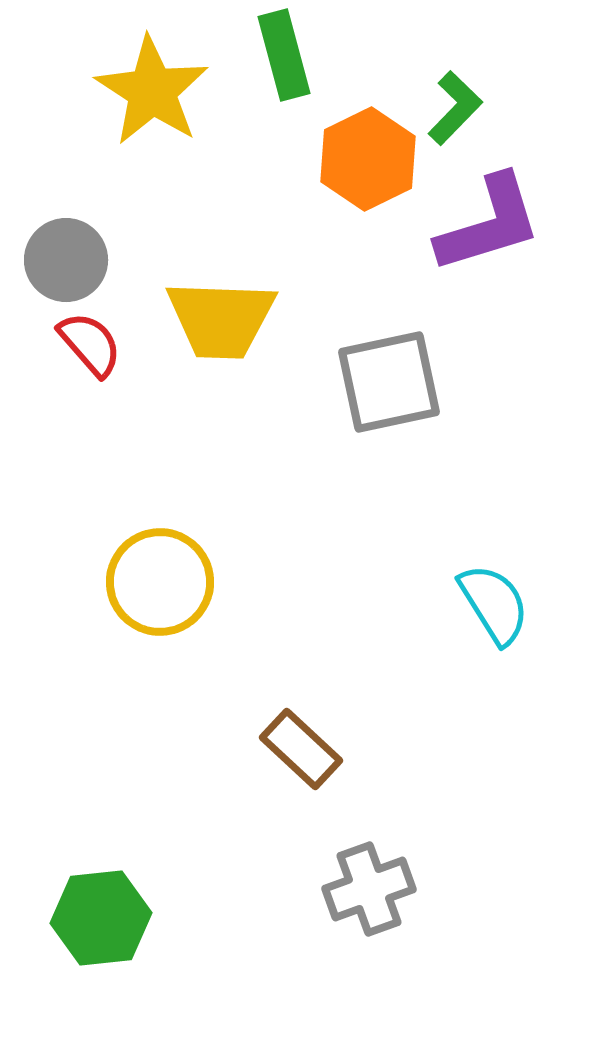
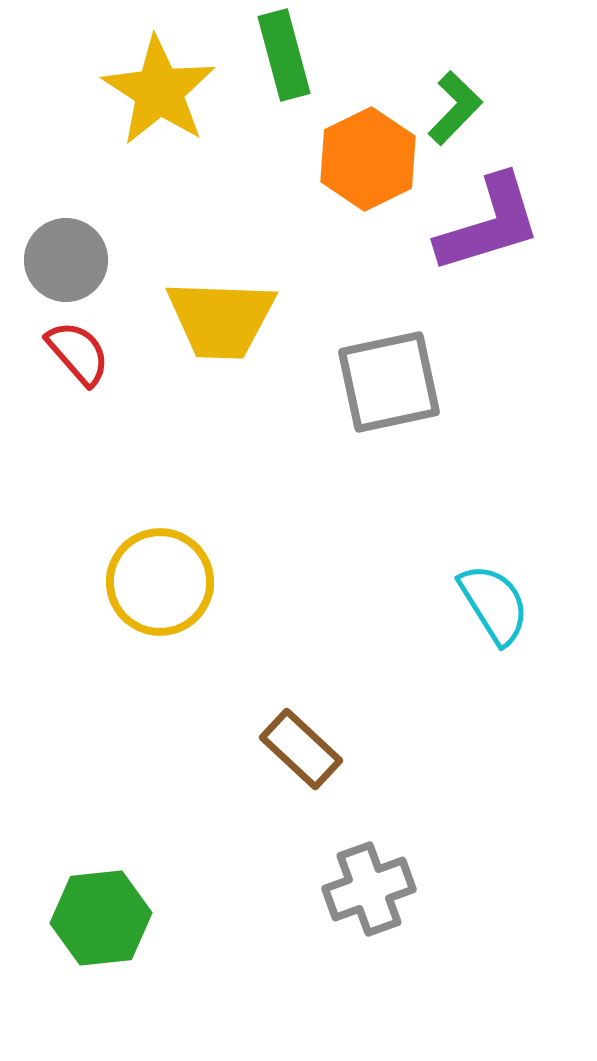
yellow star: moved 7 px right
red semicircle: moved 12 px left, 9 px down
